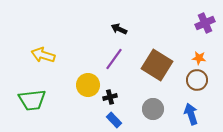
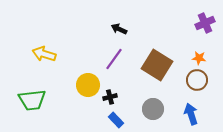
yellow arrow: moved 1 px right, 1 px up
blue rectangle: moved 2 px right
